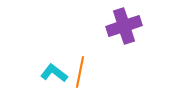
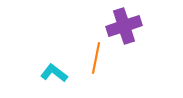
orange line: moved 16 px right, 14 px up
